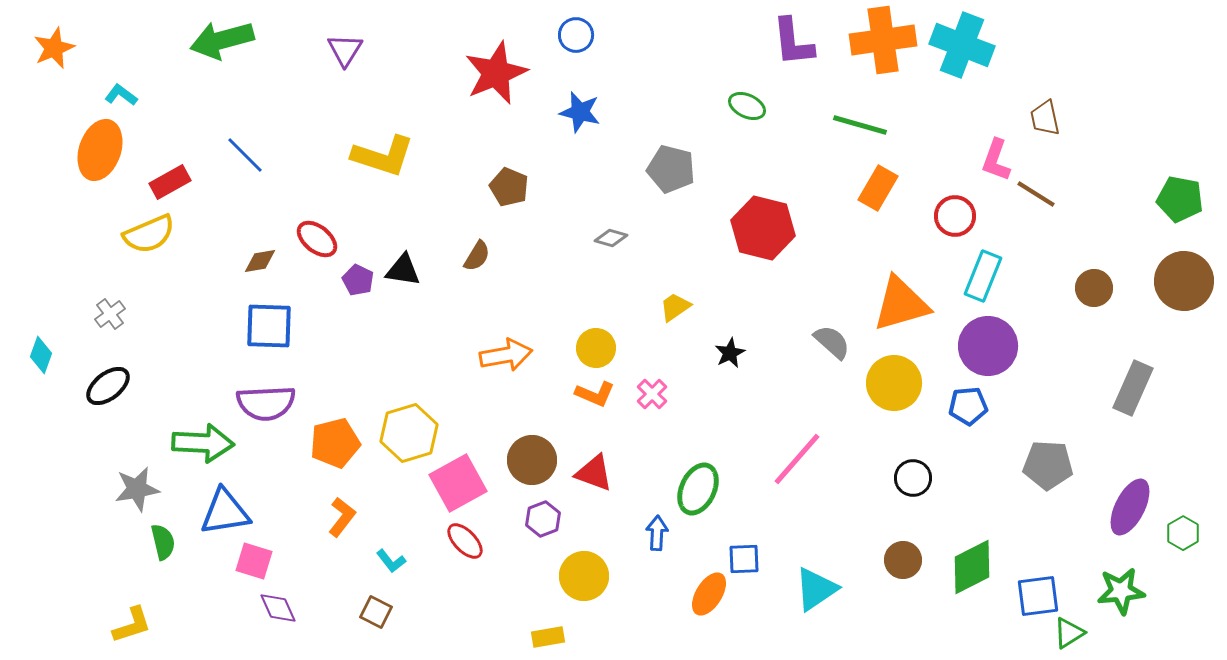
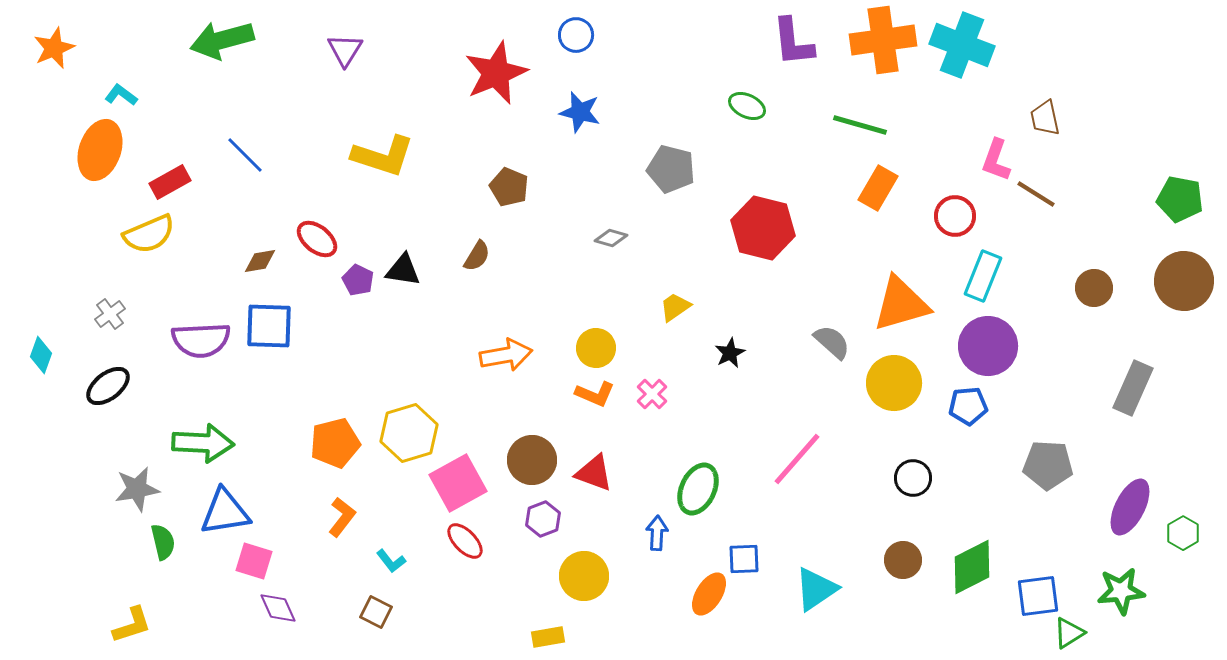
purple semicircle at (266, 403): moved 65 px left, 63 px up
